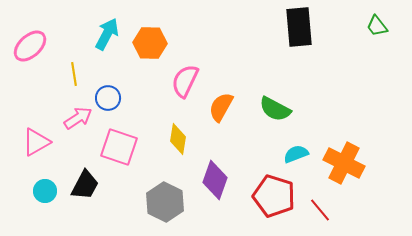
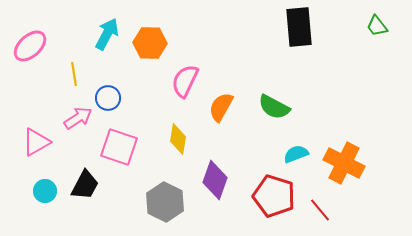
green semicircle: moved 1 px left, 2 px up
